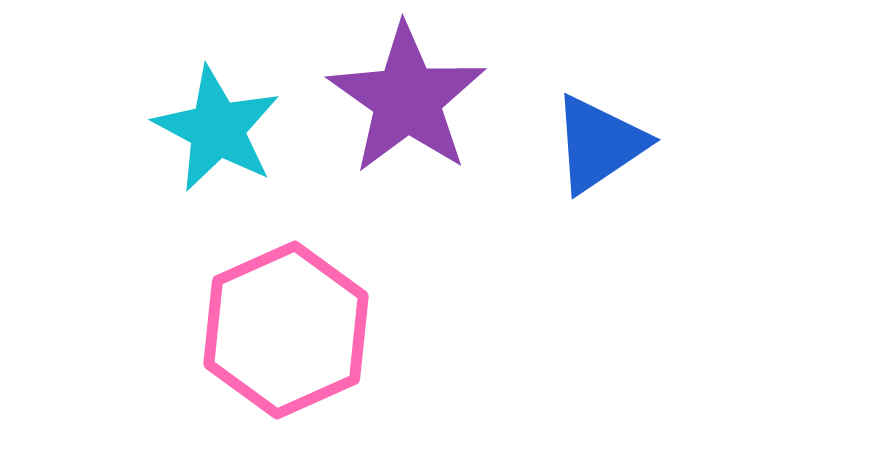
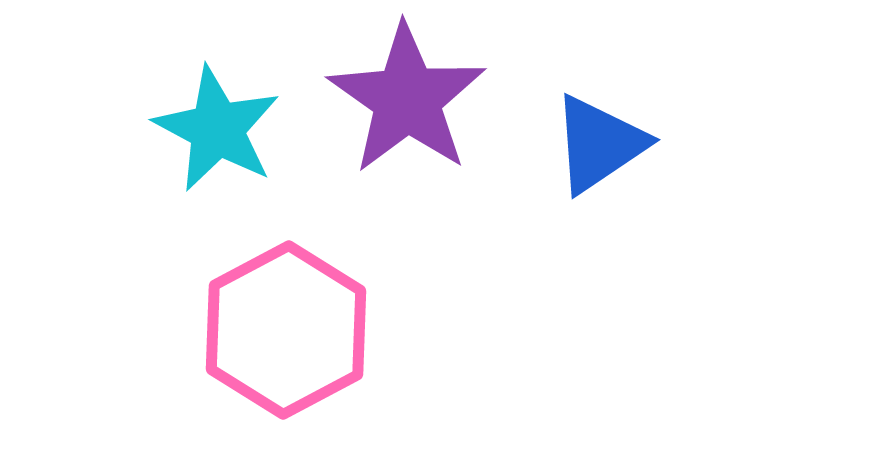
pink hexagon: rotated 4 degrees counterclockwise
